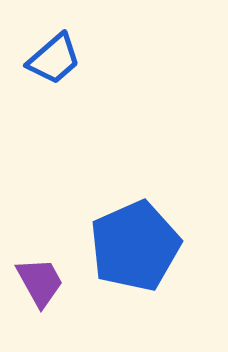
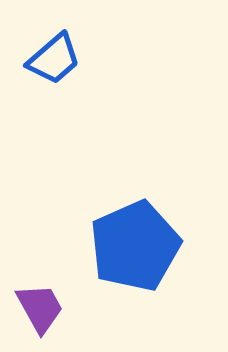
purple trapezoid: moved 26 px down
